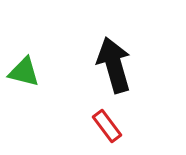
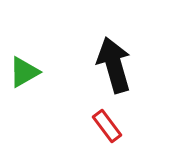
green triangle: rotated 44 degrees counterclockwise
